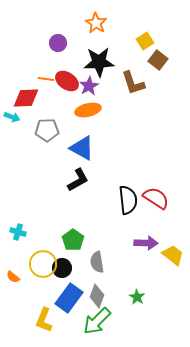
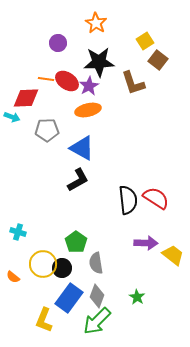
green pentagon: moved 3 px right, 2 px down
gray semicircle: moved 1 px left, 1 px down
